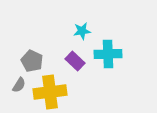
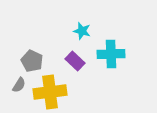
cyan star: rotated 24 degrees clockwise
cyan cross: moved 3 px right
